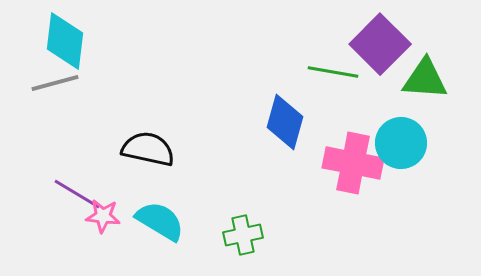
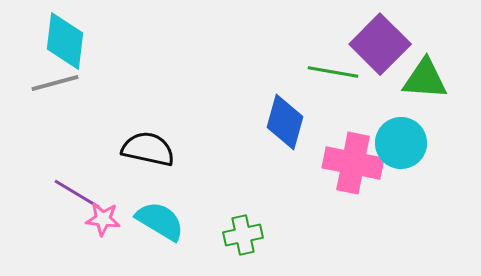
pink star: moved 3 px down
